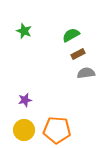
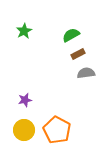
green star: rotated 21 degrees clockwise
orange pentagon: rotated 24 degrees clockwise
